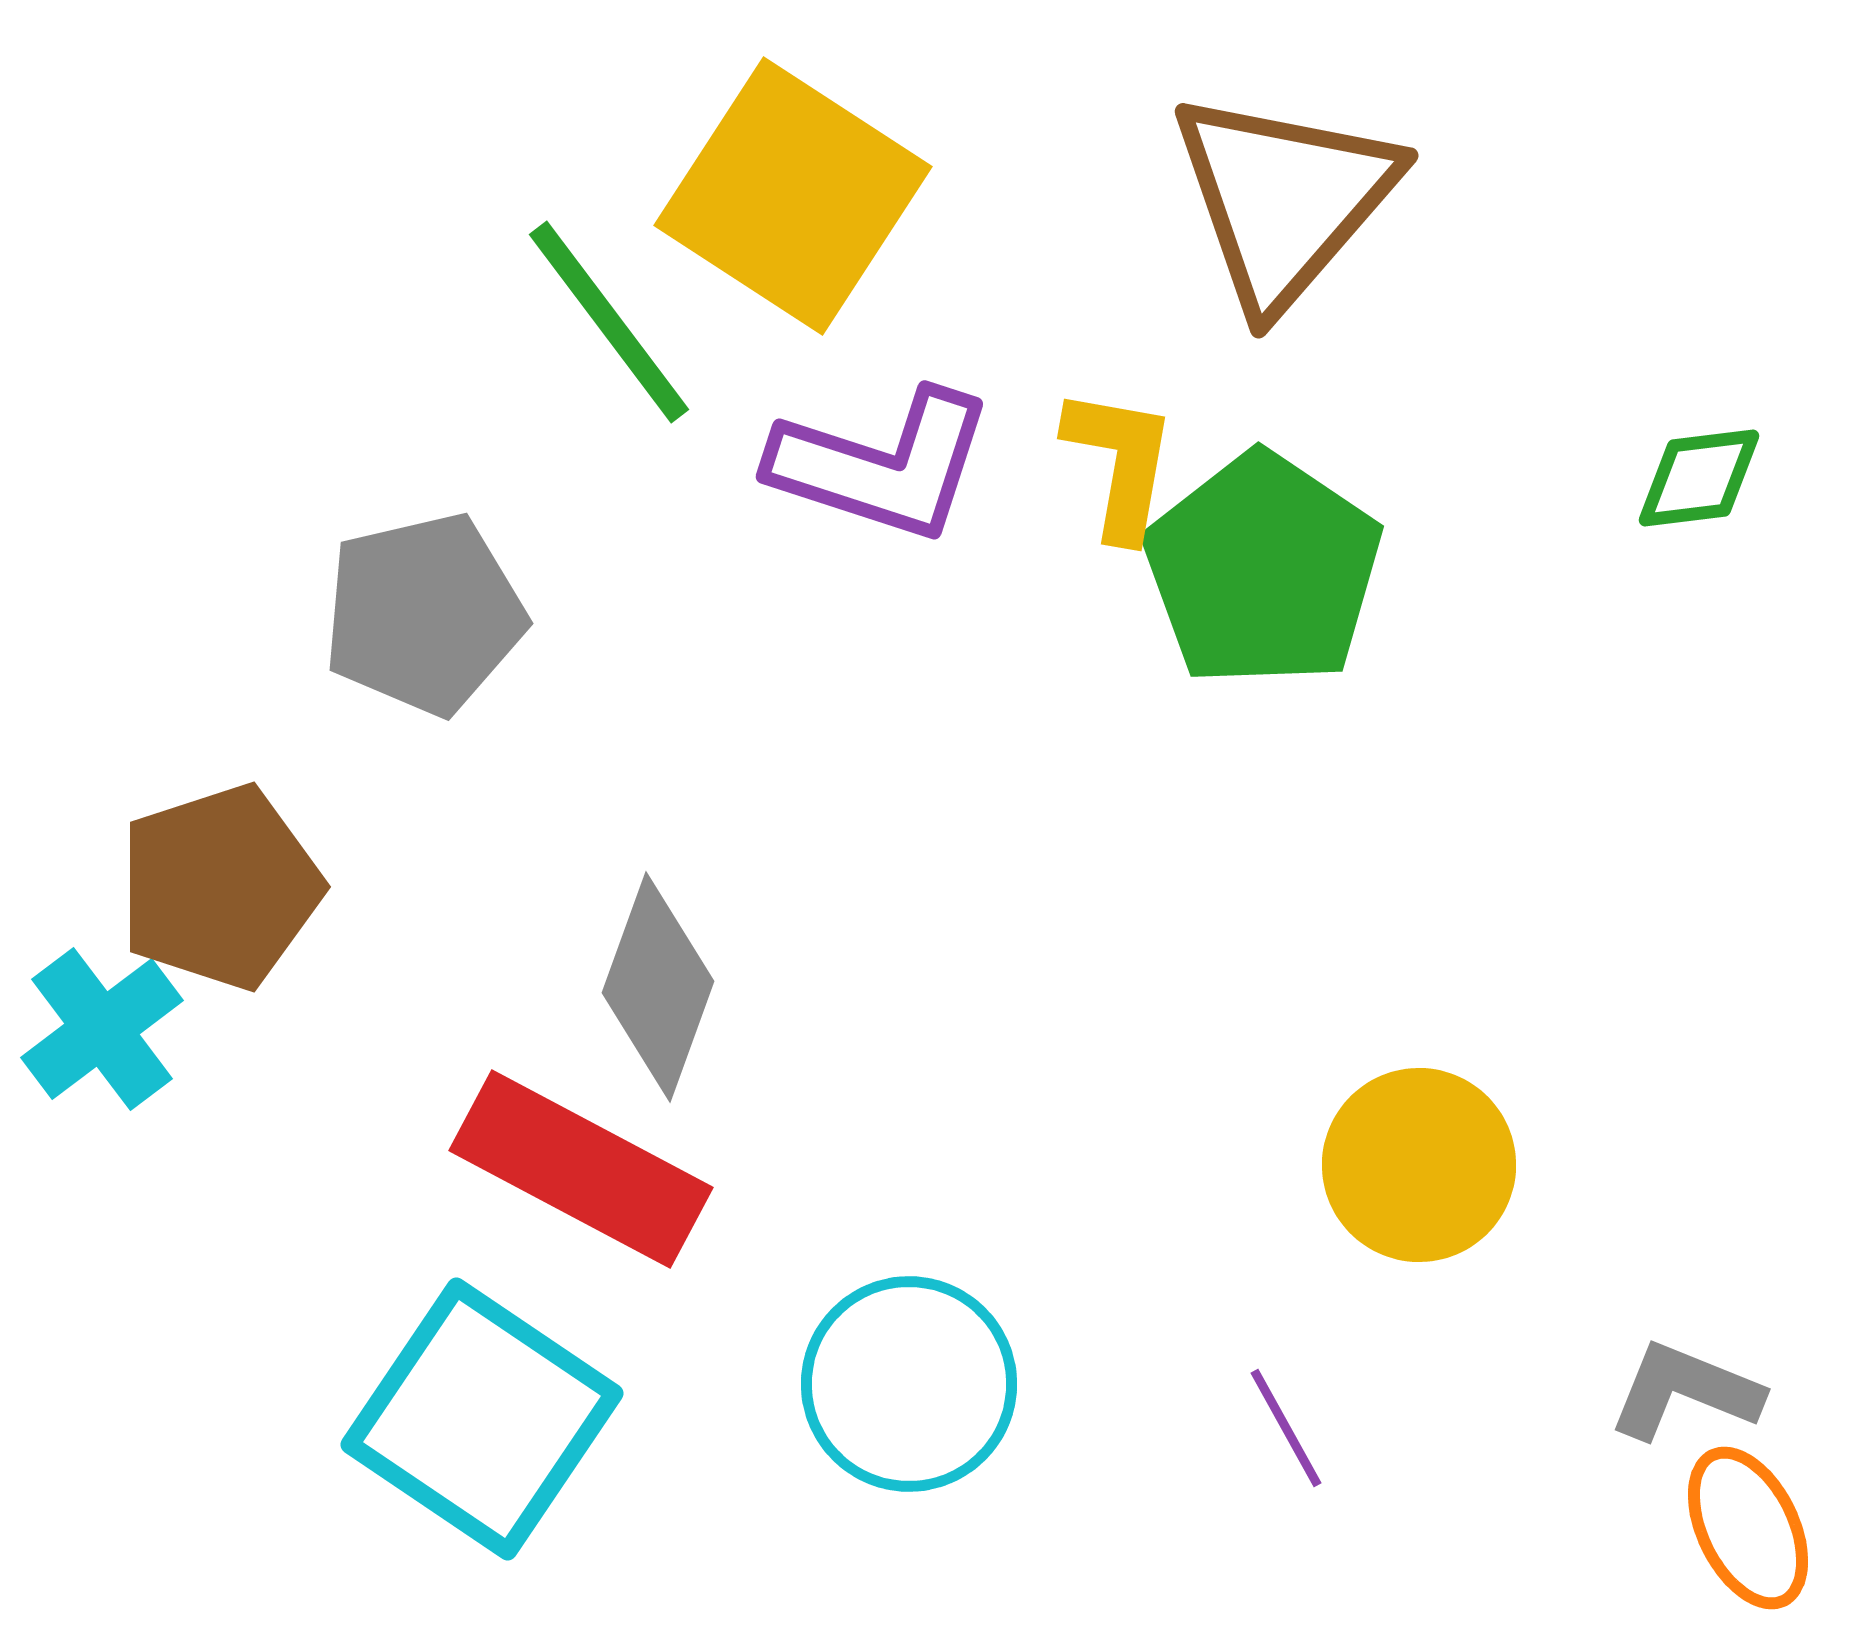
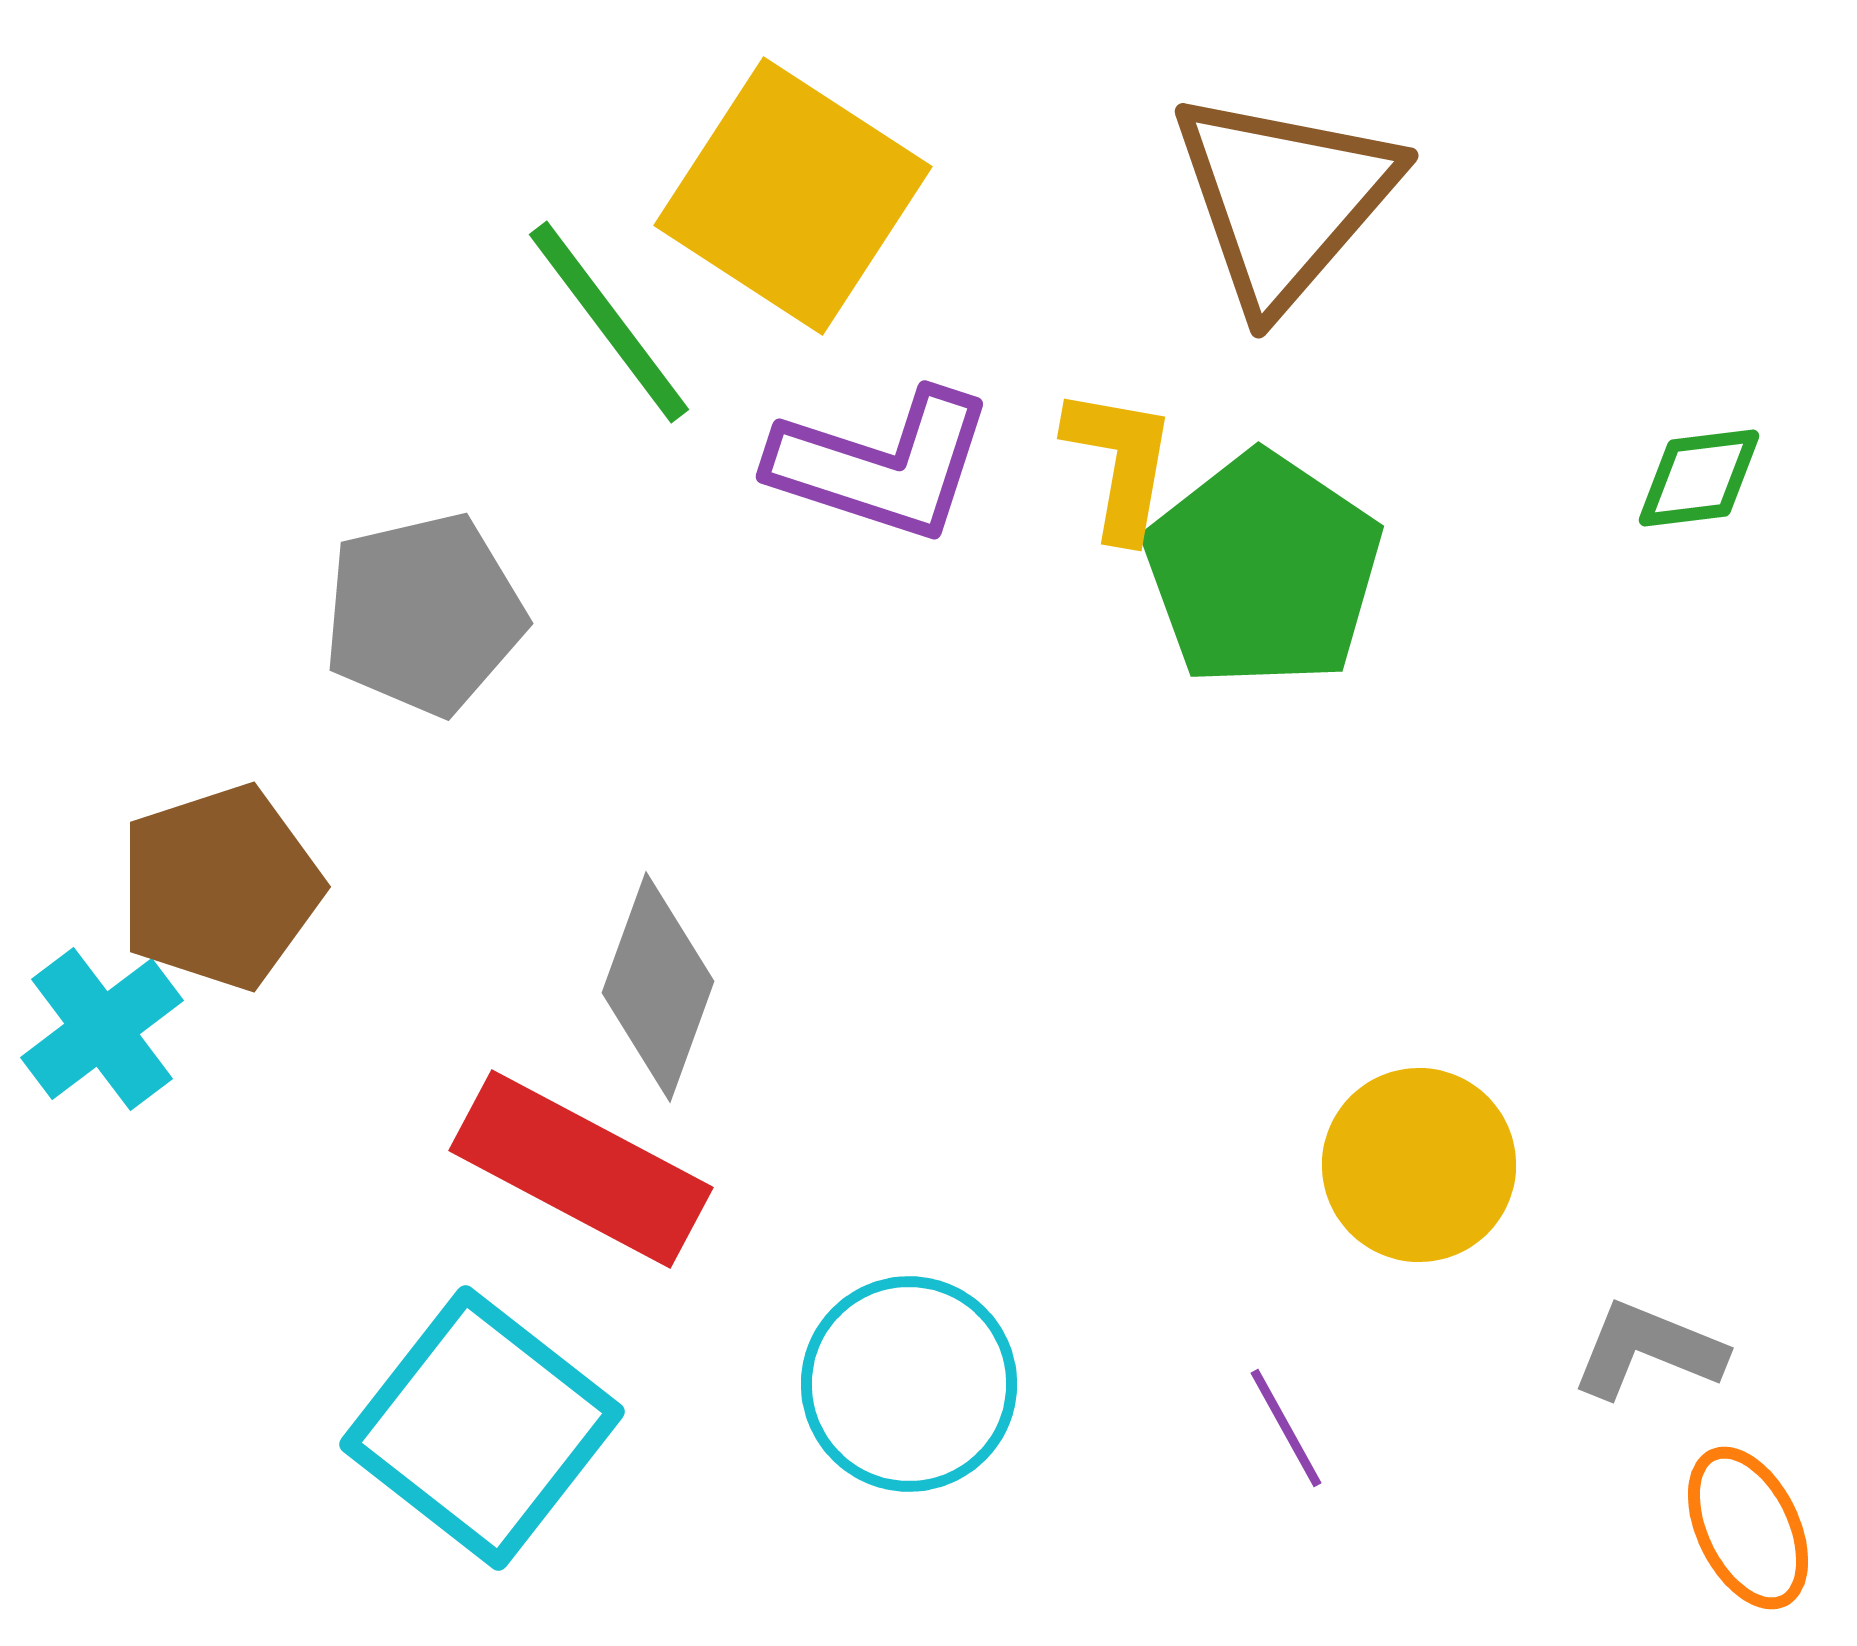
gray L-shape: moved 37 px left, 41 px up
cyan square: moved 9 px down; rotated 4 degrees clockwise
